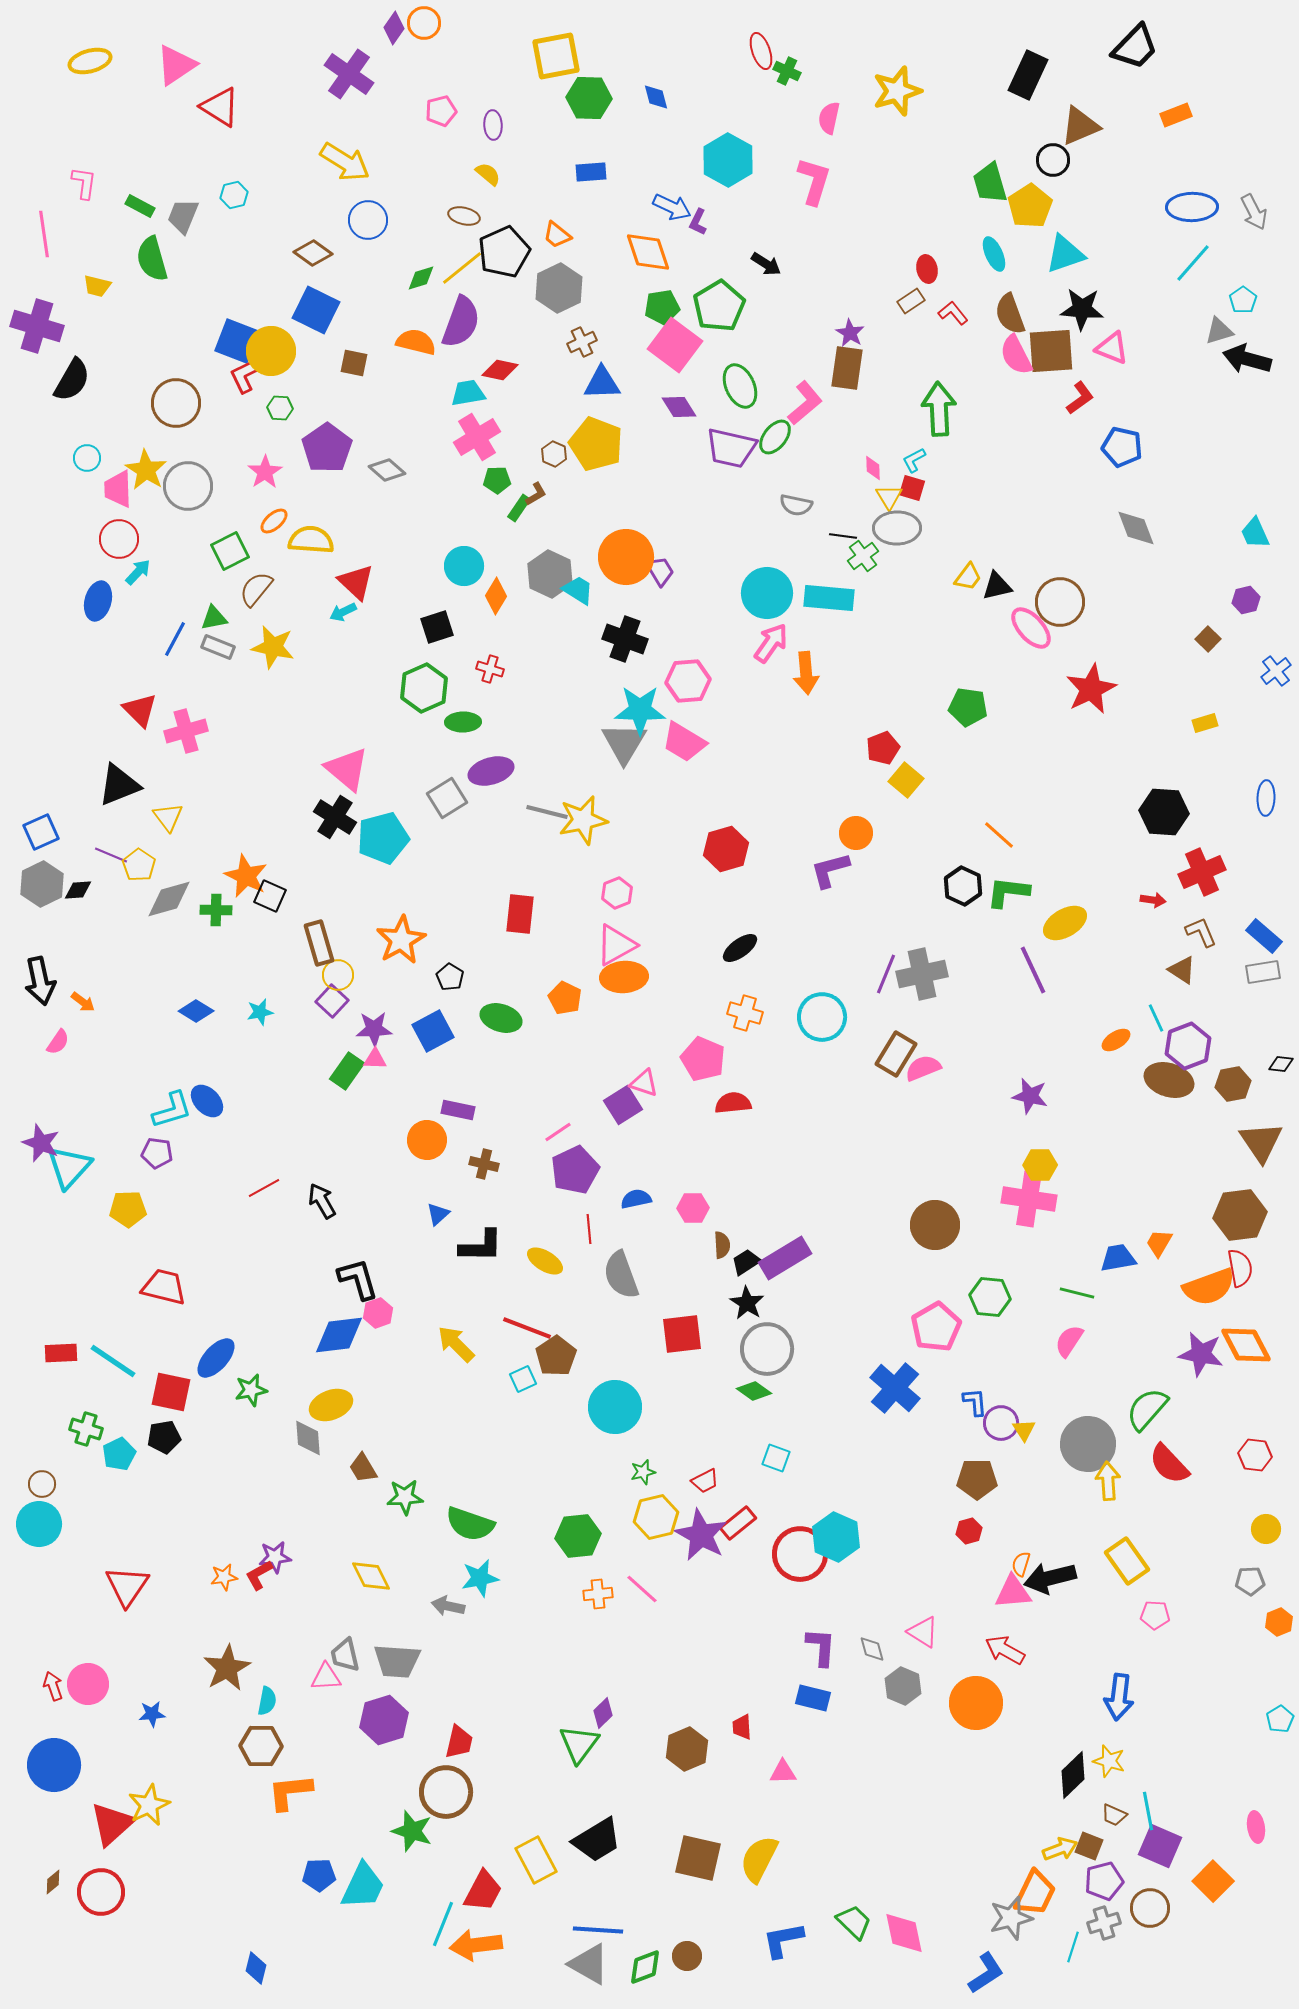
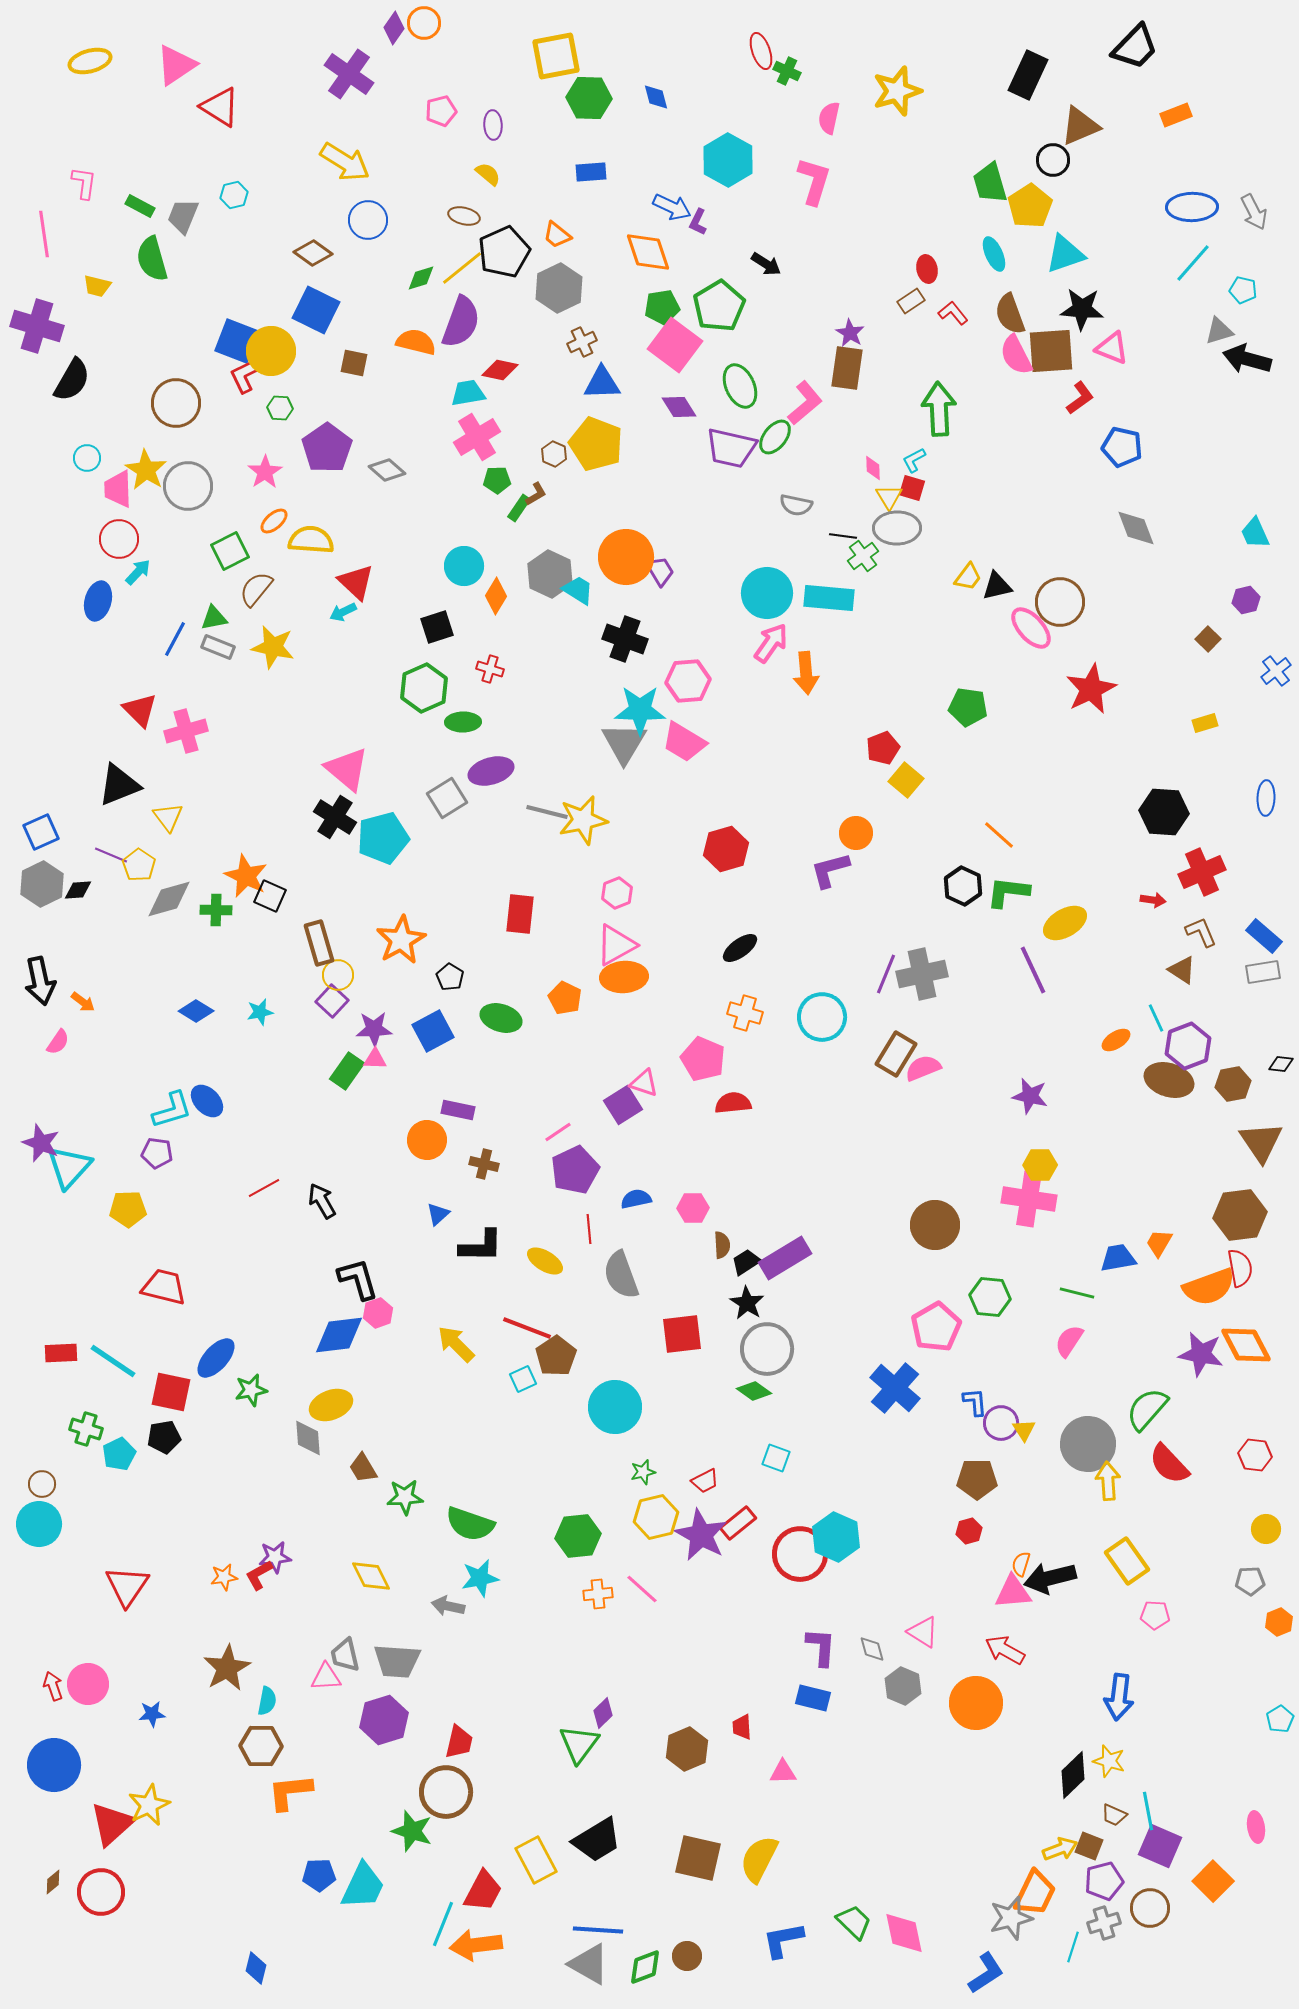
cyan pentagon at (1243, 300): moved 10 px up; rotated 24 degrees counterclockwise
